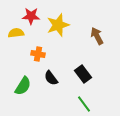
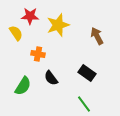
red star: moved 1 px left
yellow semicircle: rotated 63 degrees clockwise
black rectangle: moved 4 px right, 1 px up; rotated 18 degrees counterclockwise
